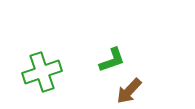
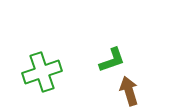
brown arrow: rotated 120 degrees clockwise
